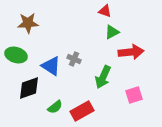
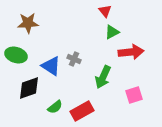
red triangle: rotated 32 degrees clockwise
